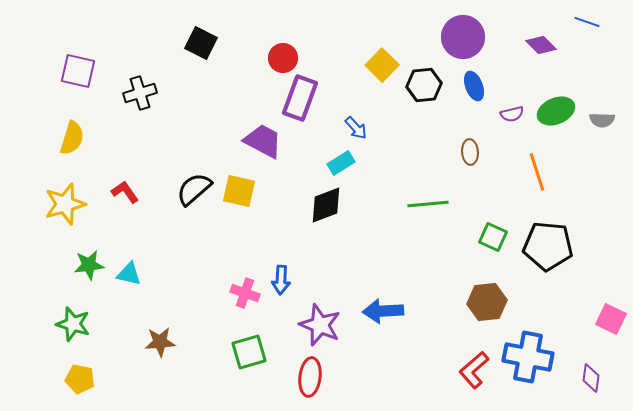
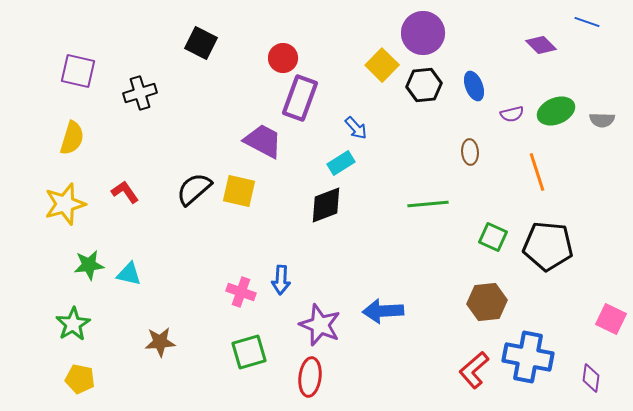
purple circle at (463, 37): moved 40 px left, 4 px up
pink cross at (245, 293): moved 4 px left, 1 px up
green star at (73, 324): rotated 24 degrees clockwise
